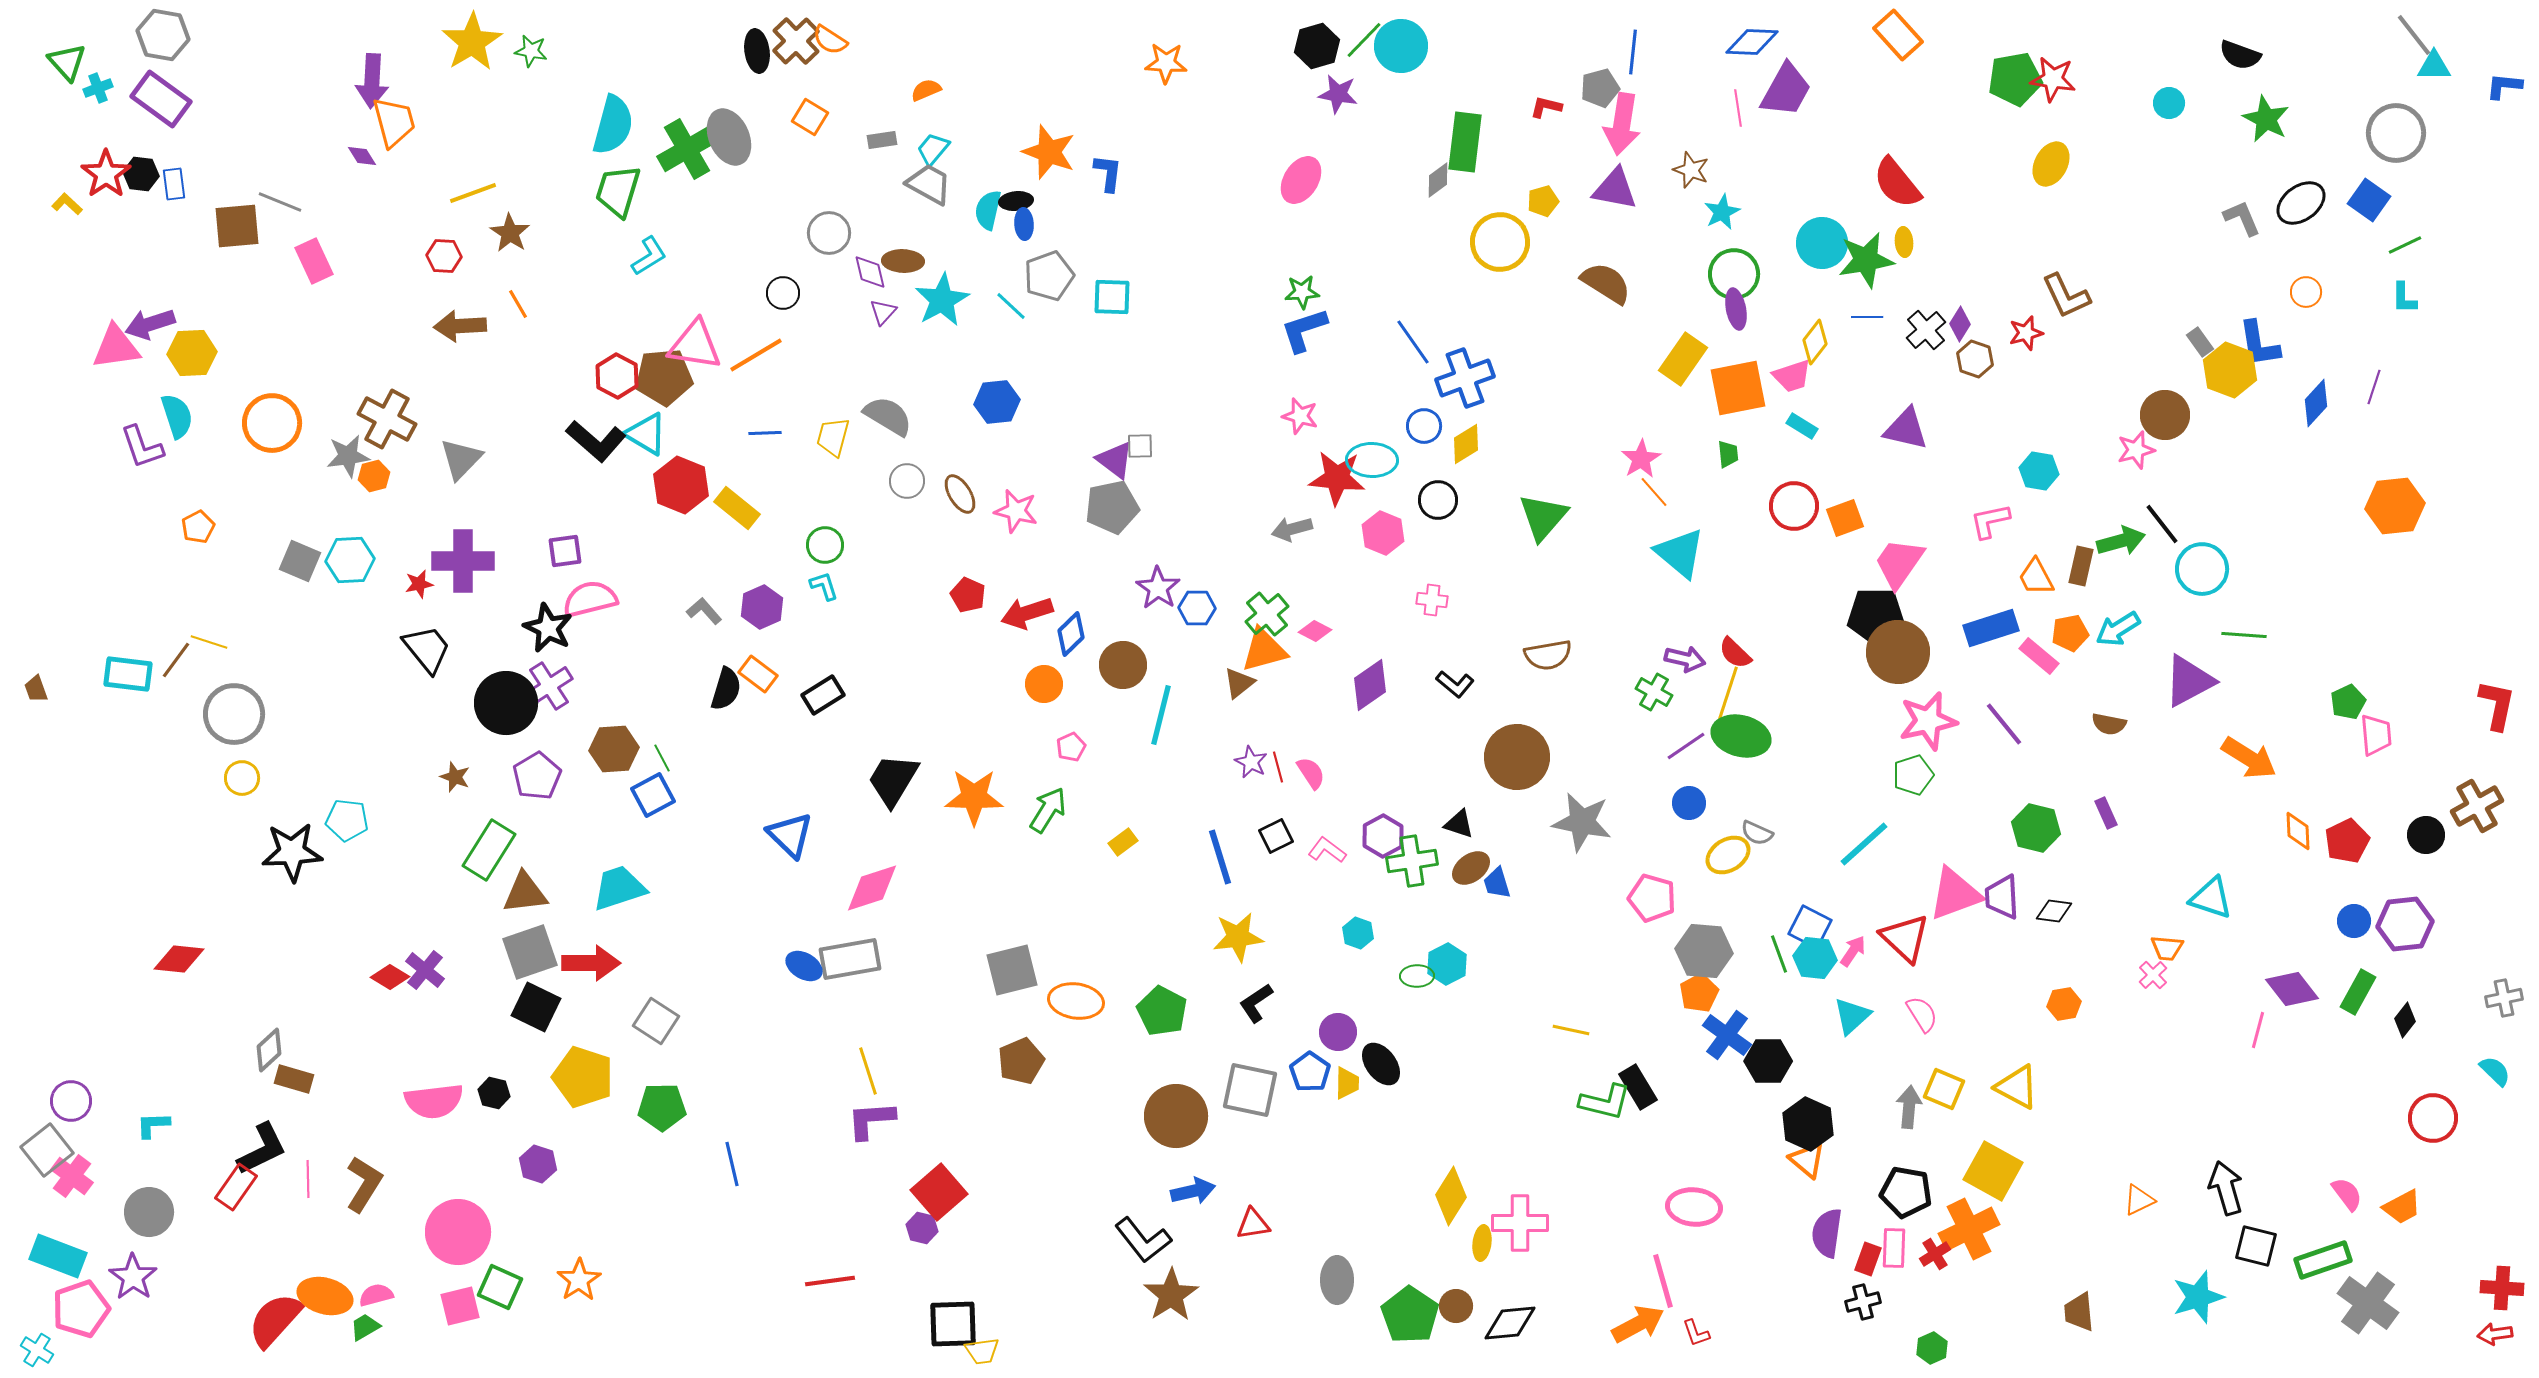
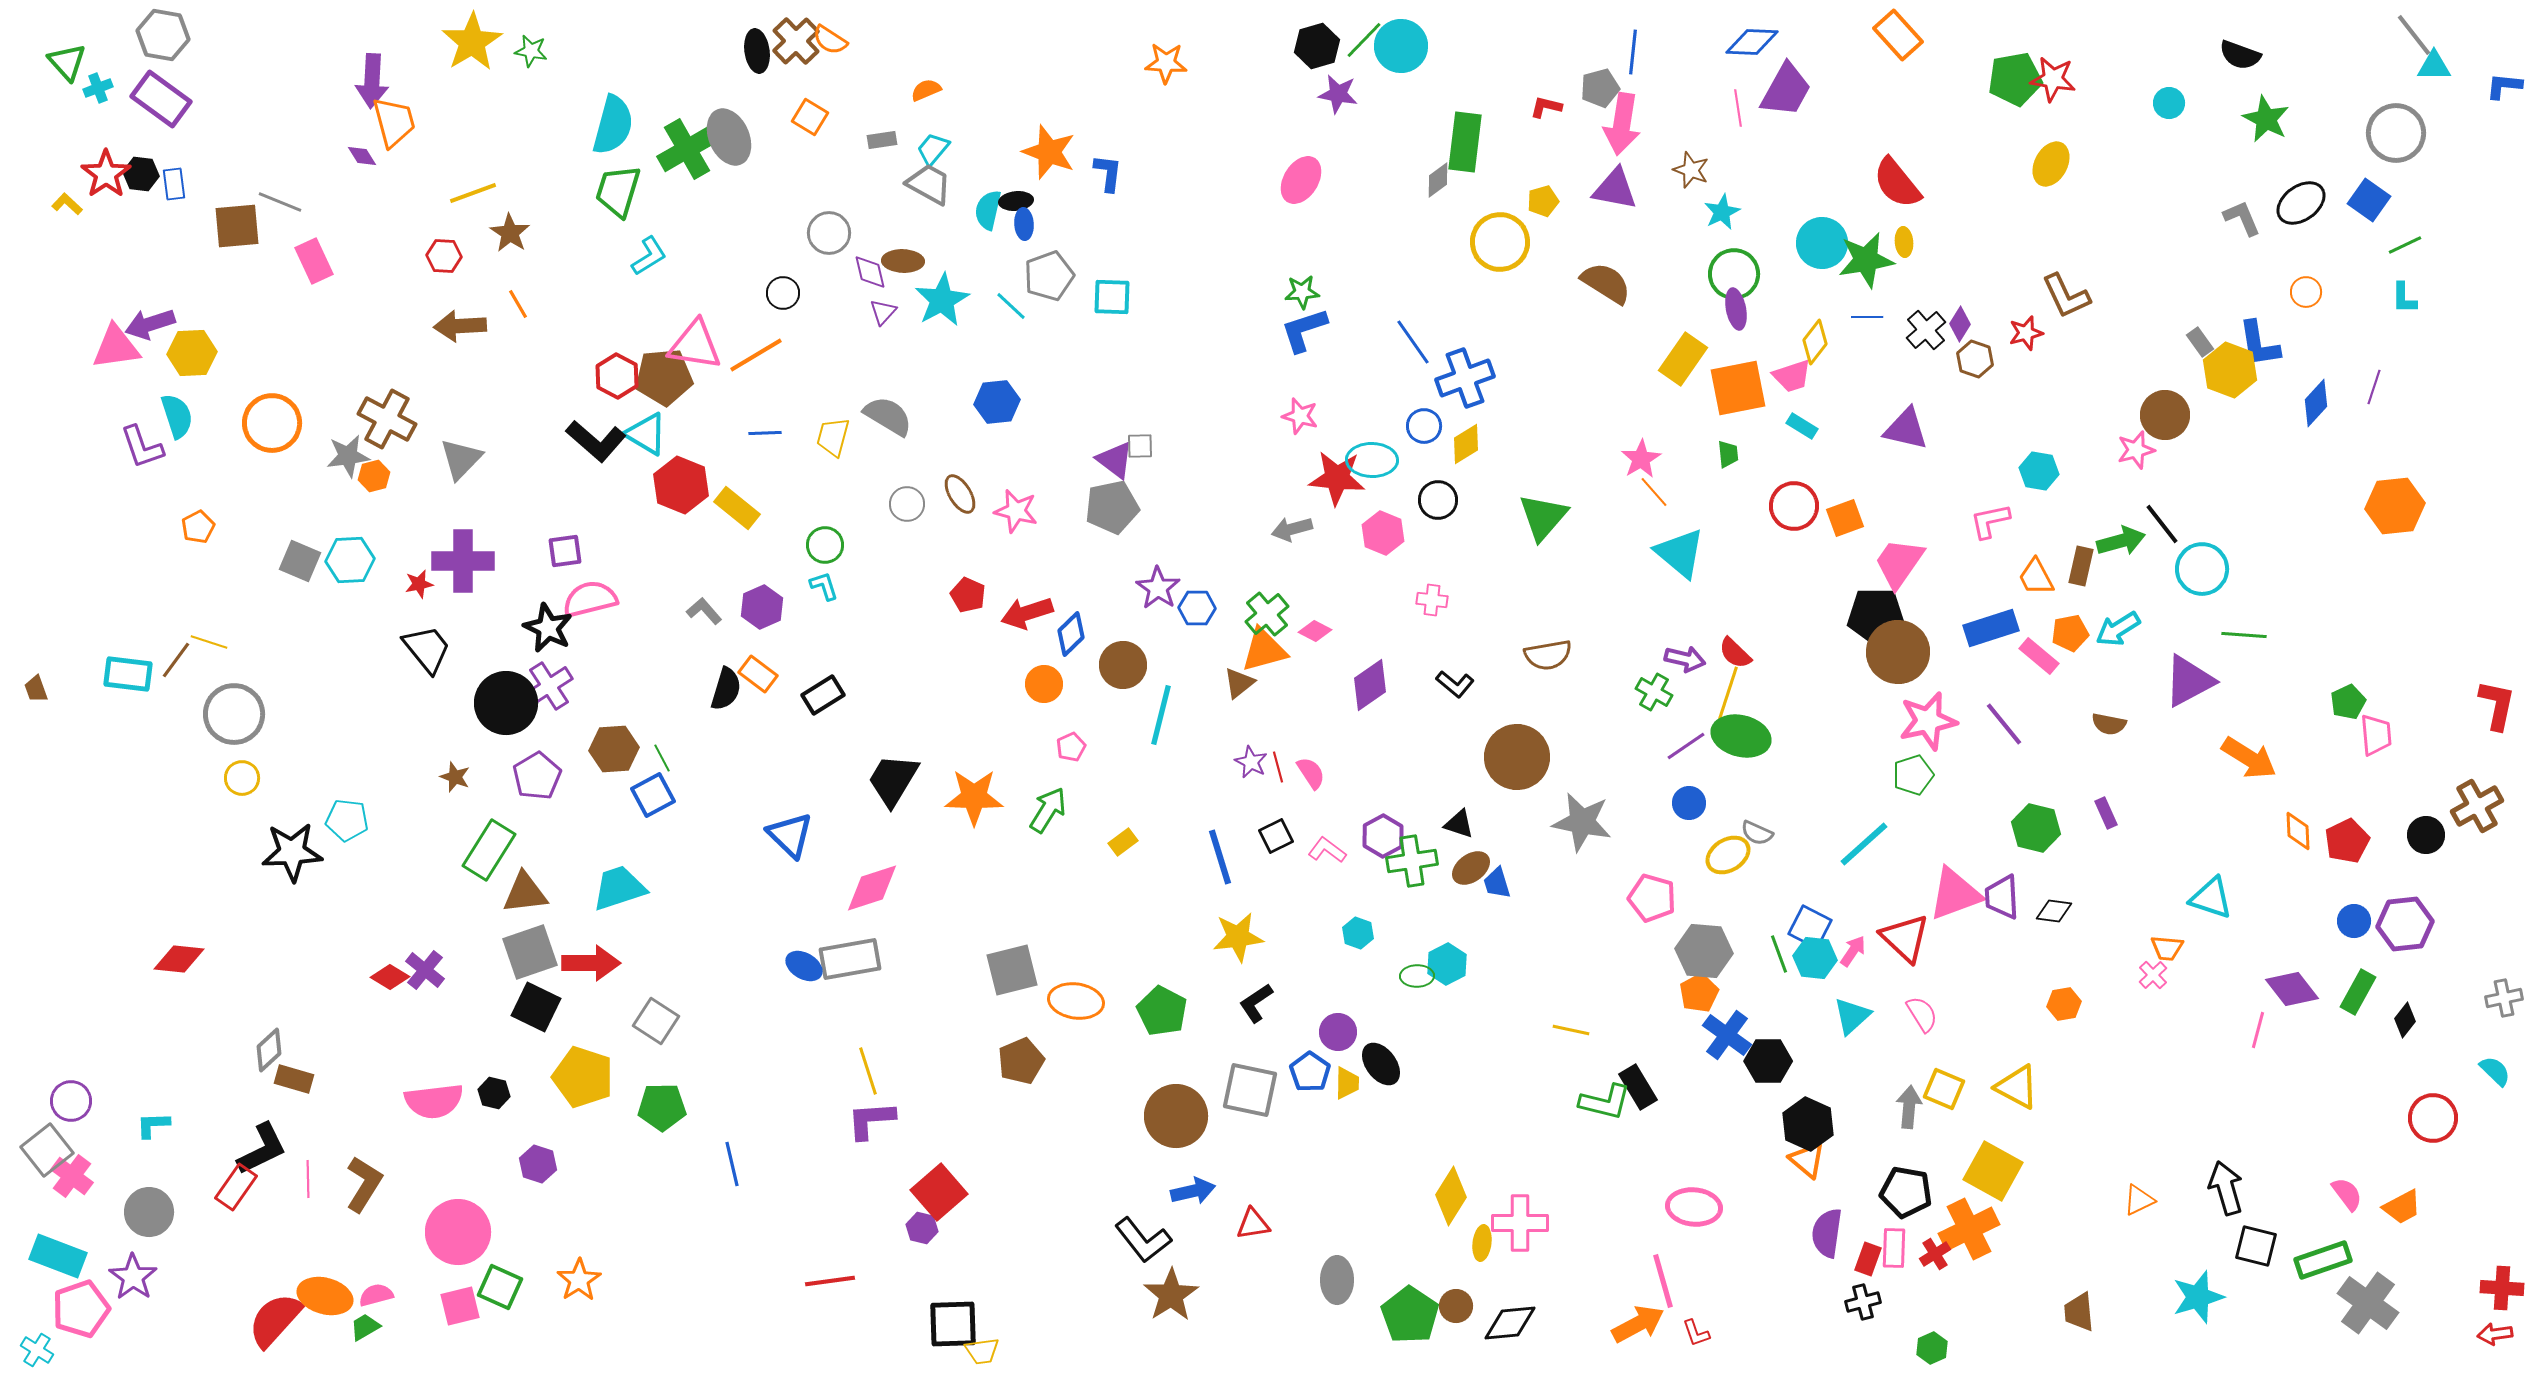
gray circle at (907, 481): moved 23 px down
